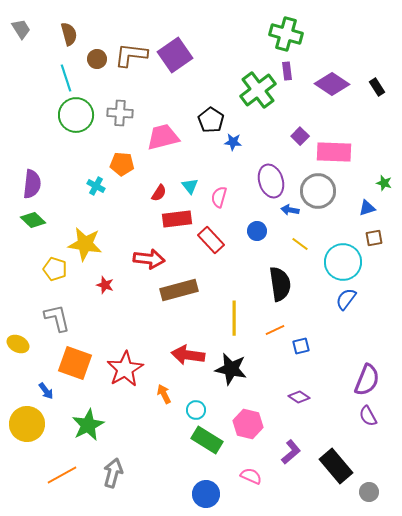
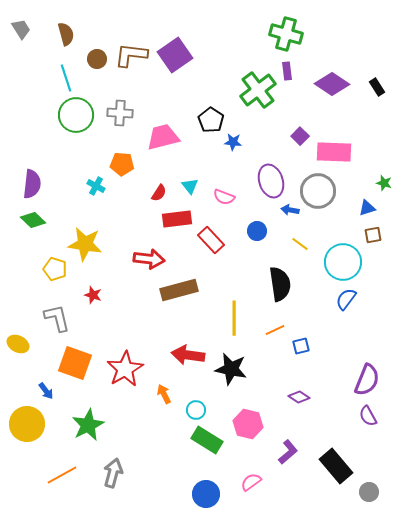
brown semicircle at (69, 34): moved 3 px left
pink semicircle at (219, 197): moved 5 px right; rotated 85 degrees counterclockwise
brown square at (374, 238): moved 1 px left, 3 px up
red star at (105, 285): moved 12 px left, 10 px down
purple L-shape at (291, 452): moved 3 px left
pink semicircle at (251, 476): moved 6 px down; rotated 60 degrees counterclockwise
